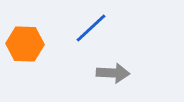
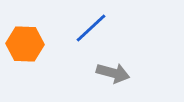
gray arrow: rotated 12 degrees clockwise
